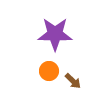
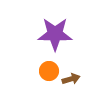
brown arrow: moved 2 px left, 2 px up; rotated 60 degrees counterclockwise
